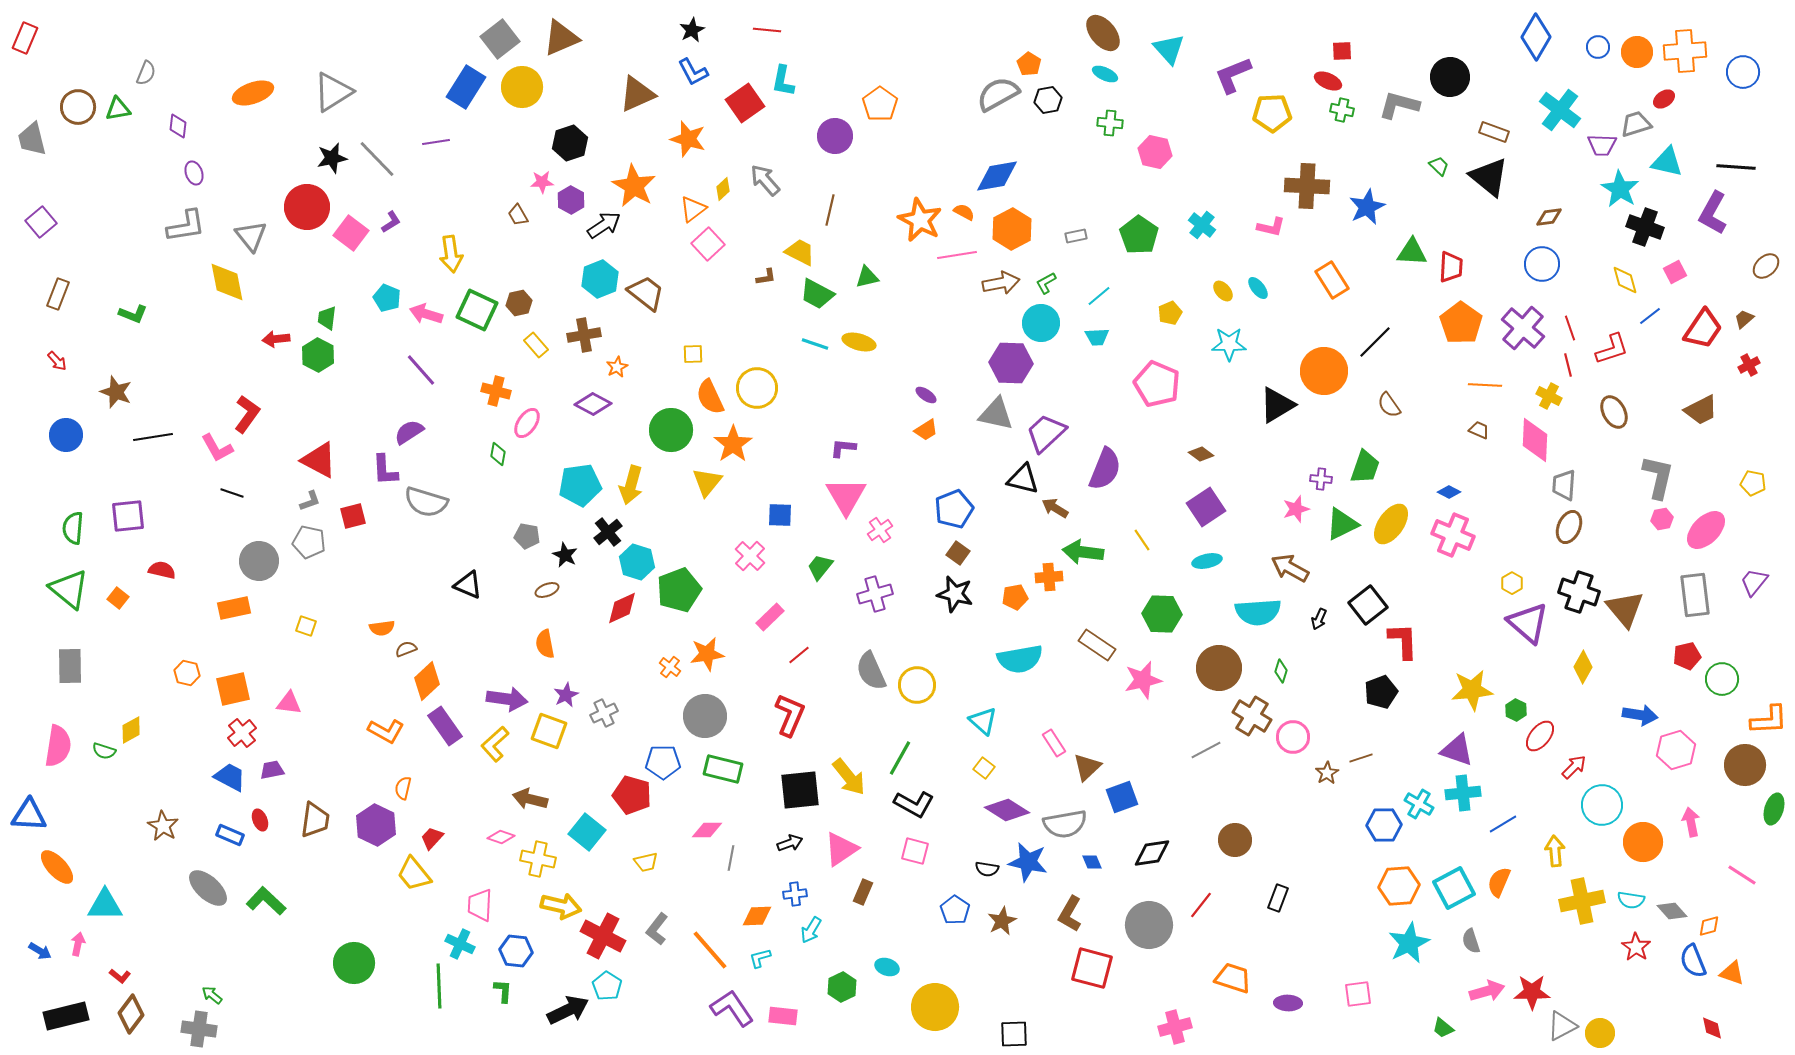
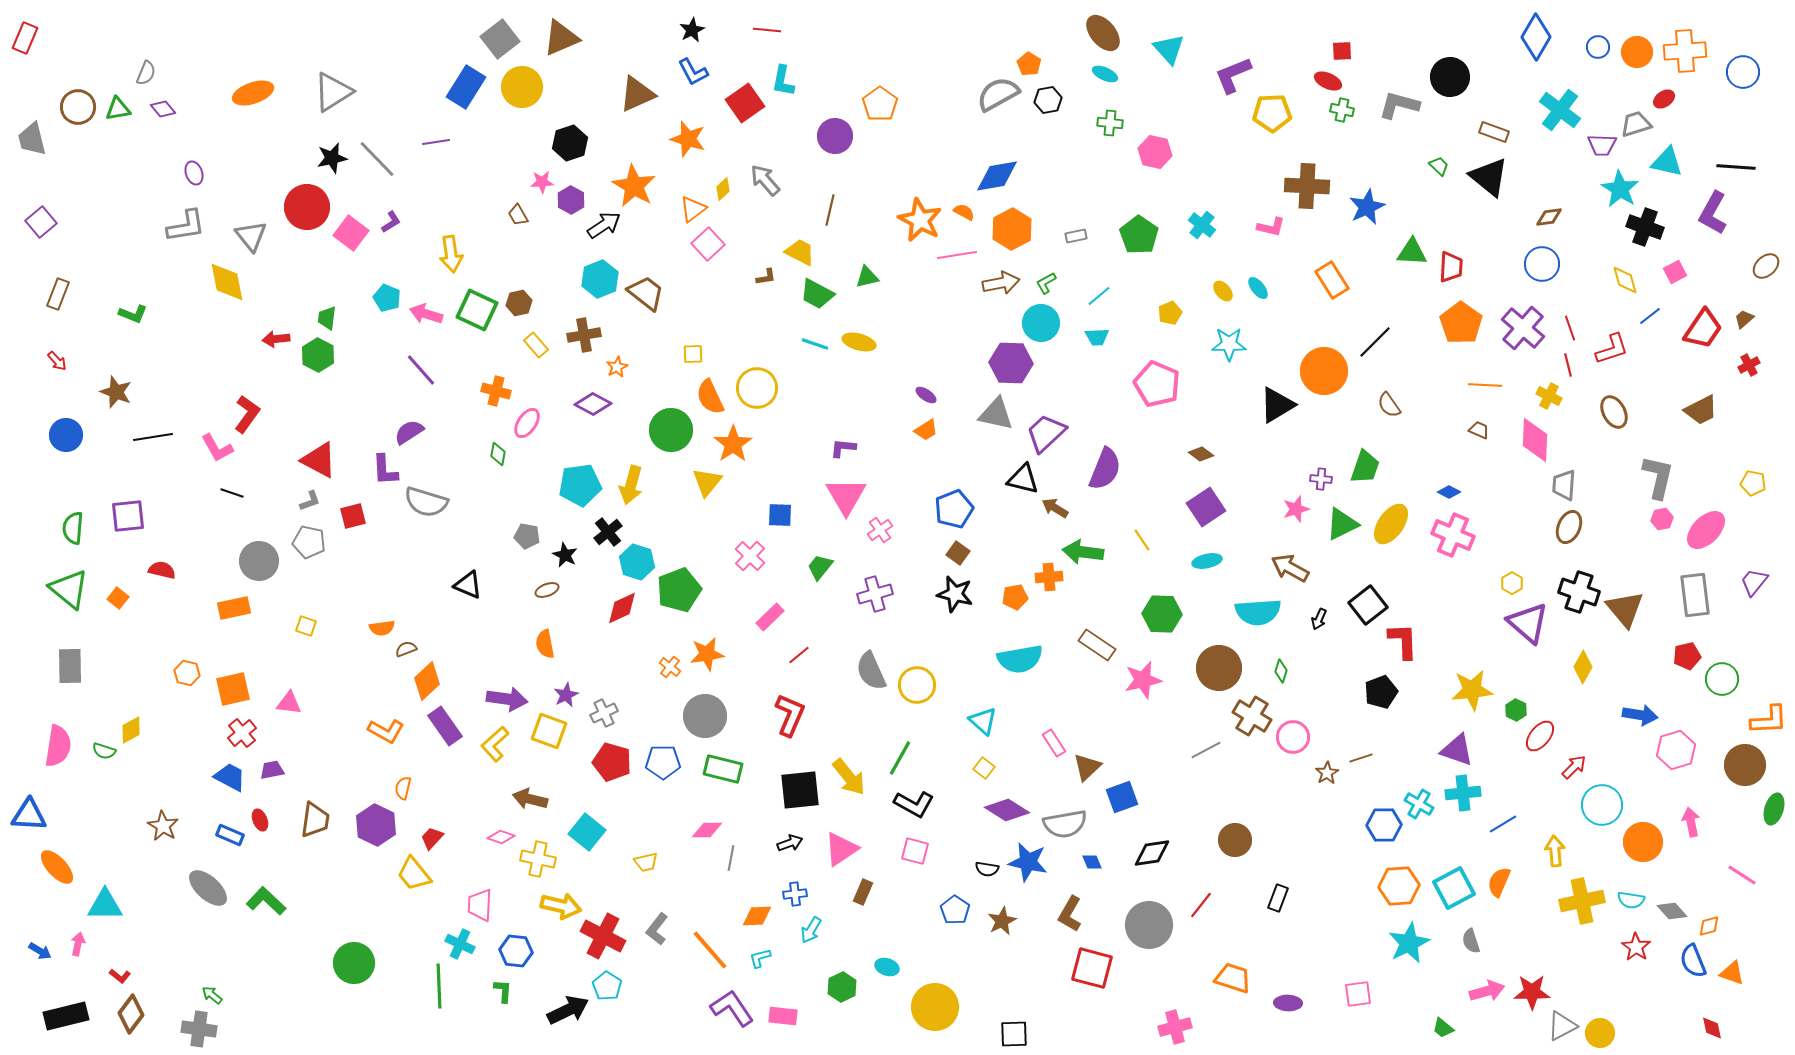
purple diamond at (178, 126): moved 15 px left, 17 px up; rotated 45 degrees counterclockwise
red pentagon at (632, 795): moved 20 px left, 33 px up
